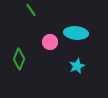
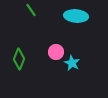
cyan ellipse: moved 17 px up
pink circle: moved 6 px right, 10 px down
cyan star: moved 5 px left, 3 px up; rotated 21 degrees counterclockwise
